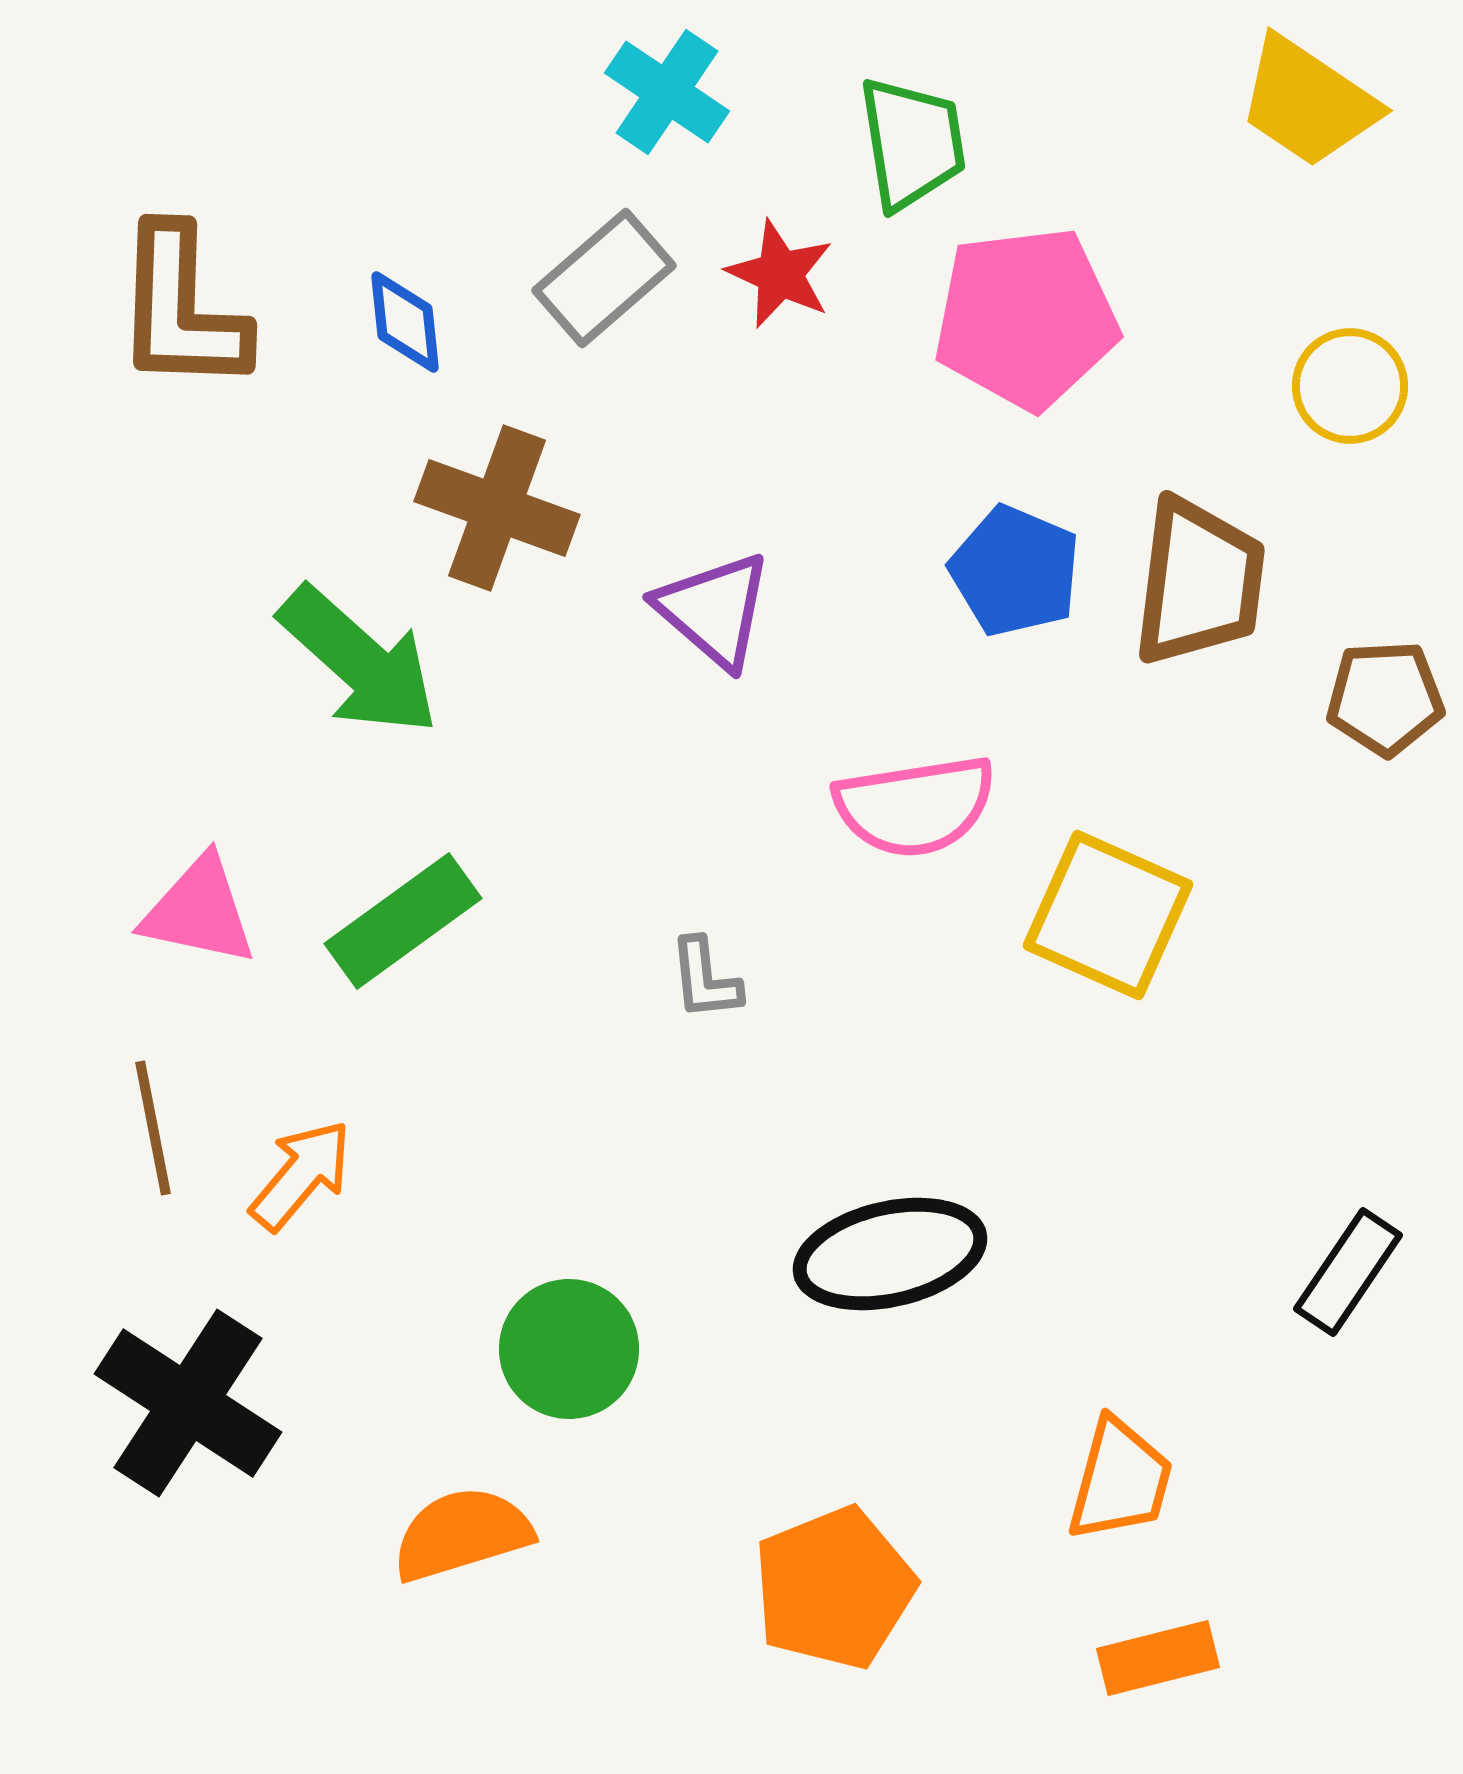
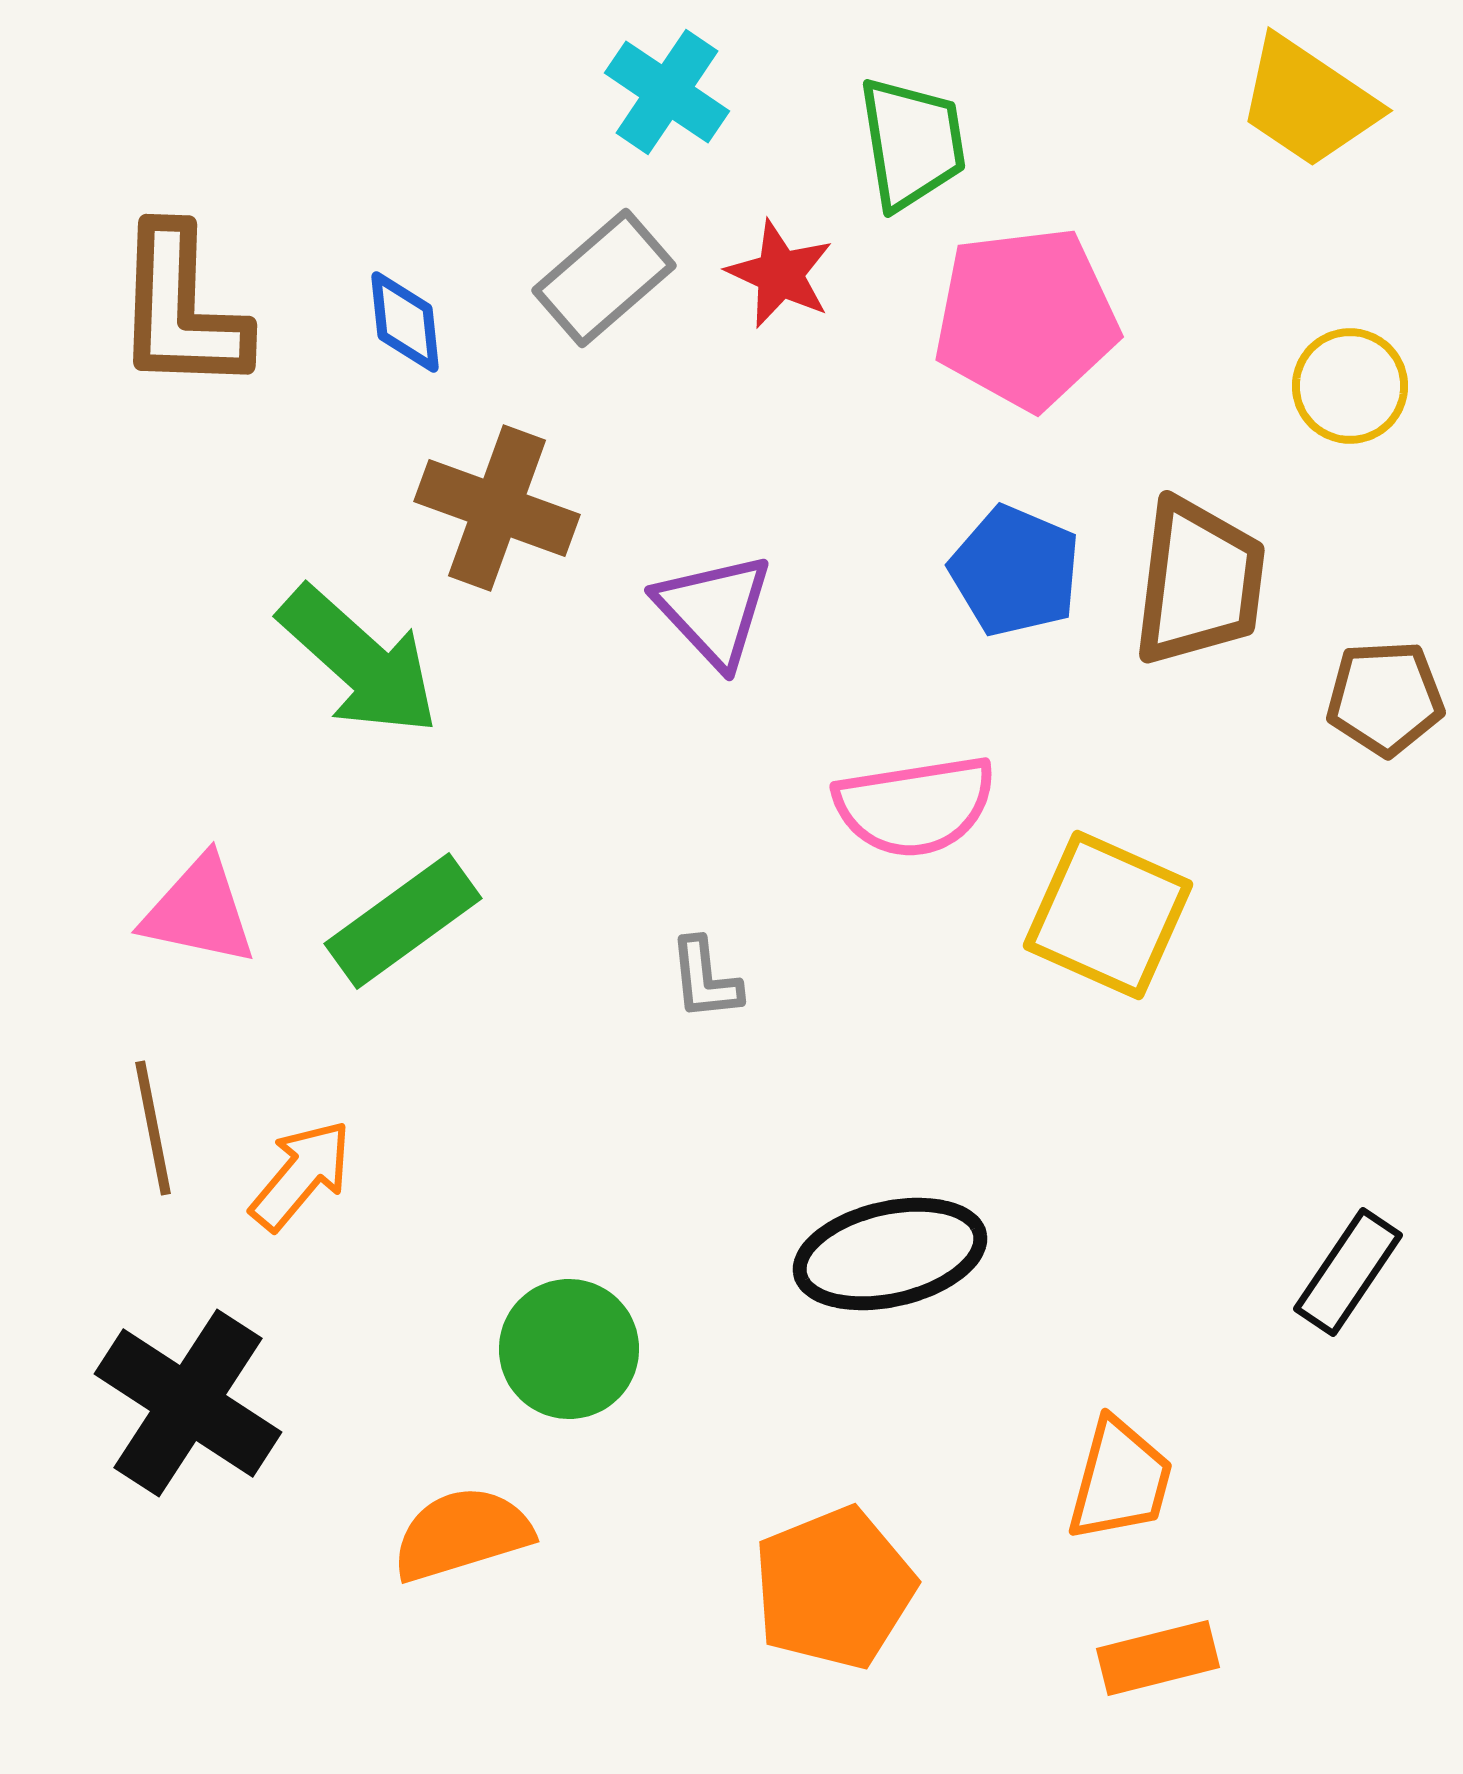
purple triangle: rotated 6 degrees clockwise
